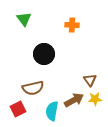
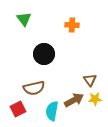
brown semicircle: moved 1 px right
